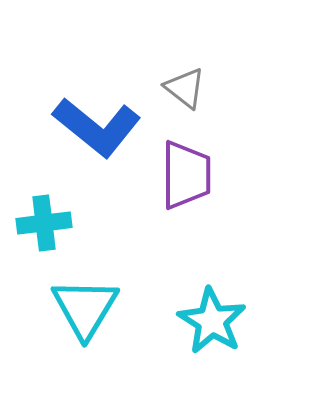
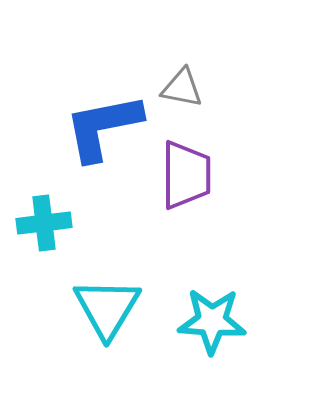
gray triangle: moved 3 px left; rotated 27 degrees counterclockwise
blue L-shape: moved 6 px right; rotated 130 degrees clockwise
cyan triangle: moved 22 px right
cyan star: rotated 28 degrees counterclockwise
